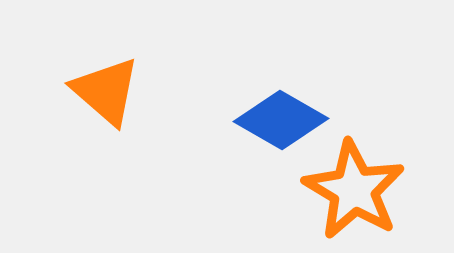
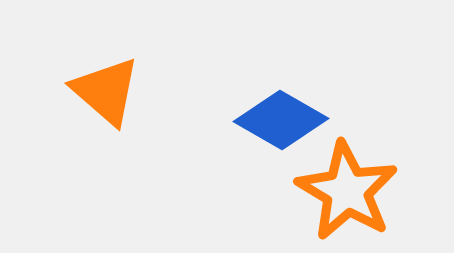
orange star: moved 7 px left, 1 px down
